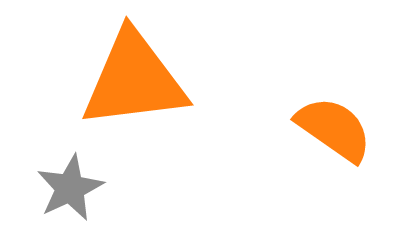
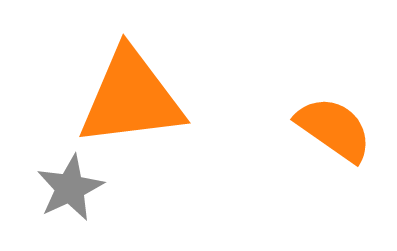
orange triangle: moved 3 px left, 18 px down
